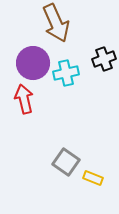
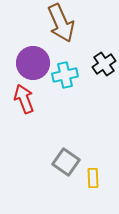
brown arrow: moved 5 px right
black cross: moved 5 px down; rotated 15 degrees counterclockwise
cyan cross: moved 1 px left, 2 px down
red arrow: rotated 8 degrees counterclockwise
yellow rectangle: rotated 66 degrees clockwise
